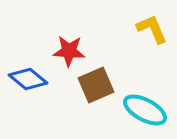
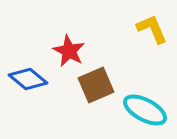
red star: rotated 24 degrees clockwise
